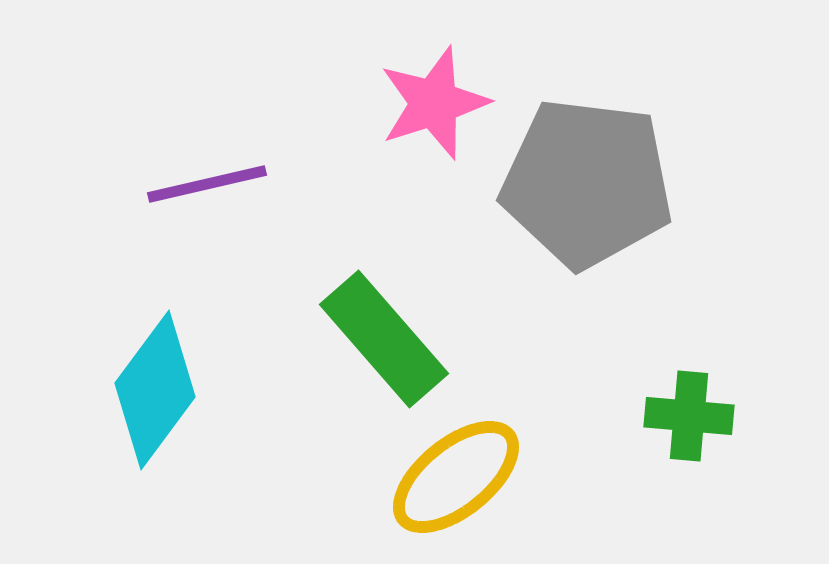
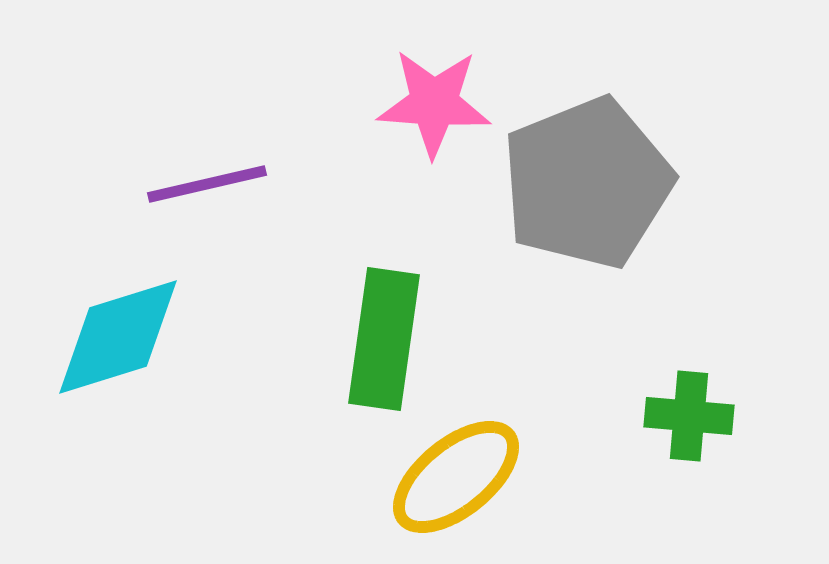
pink star: rotated 22 degrees clockwise
gray pentagon: rotated 29 degrees counterclockwise
green rectangle: rotated 49 degrees clockwise
cyan diamond: moved 37 px left, 53 px up; rotated 36 degrees clockwise
